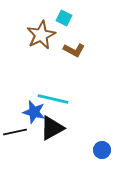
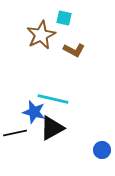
cyan square: rotated 14 degrees counterclockwise
black line: moved 1 px down
